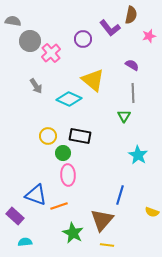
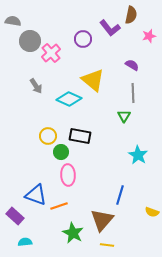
green circle: moved 2 px left, 1 px up
